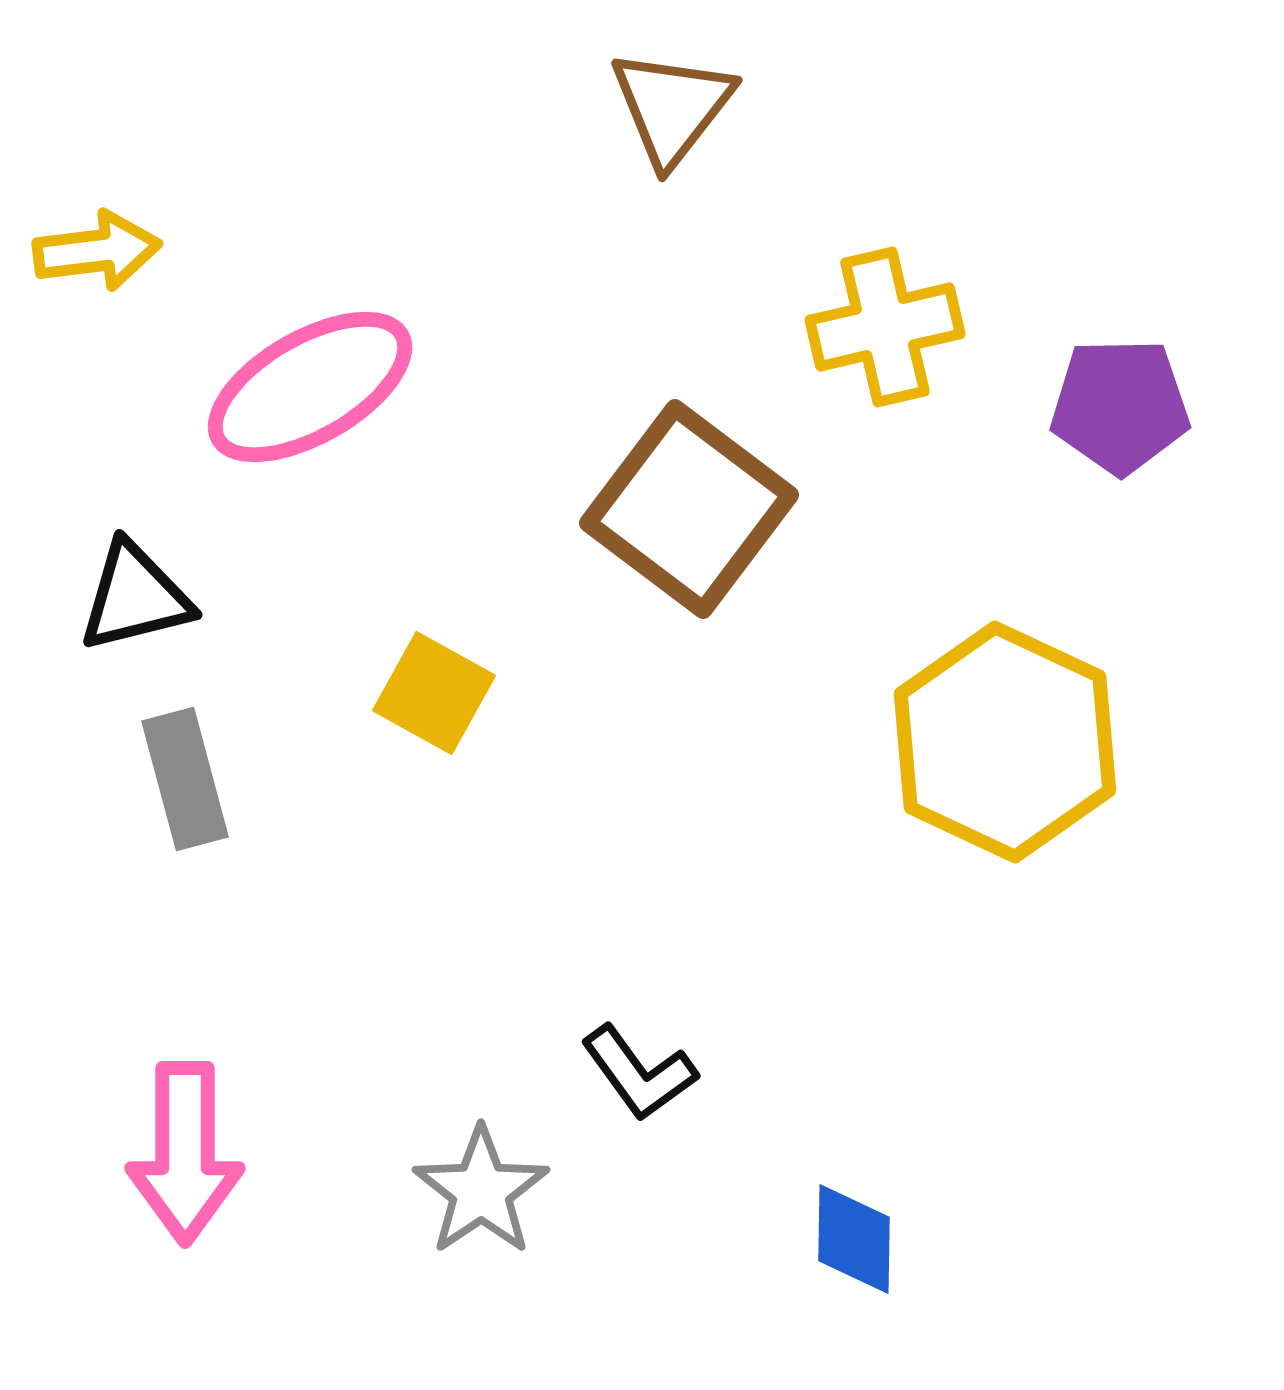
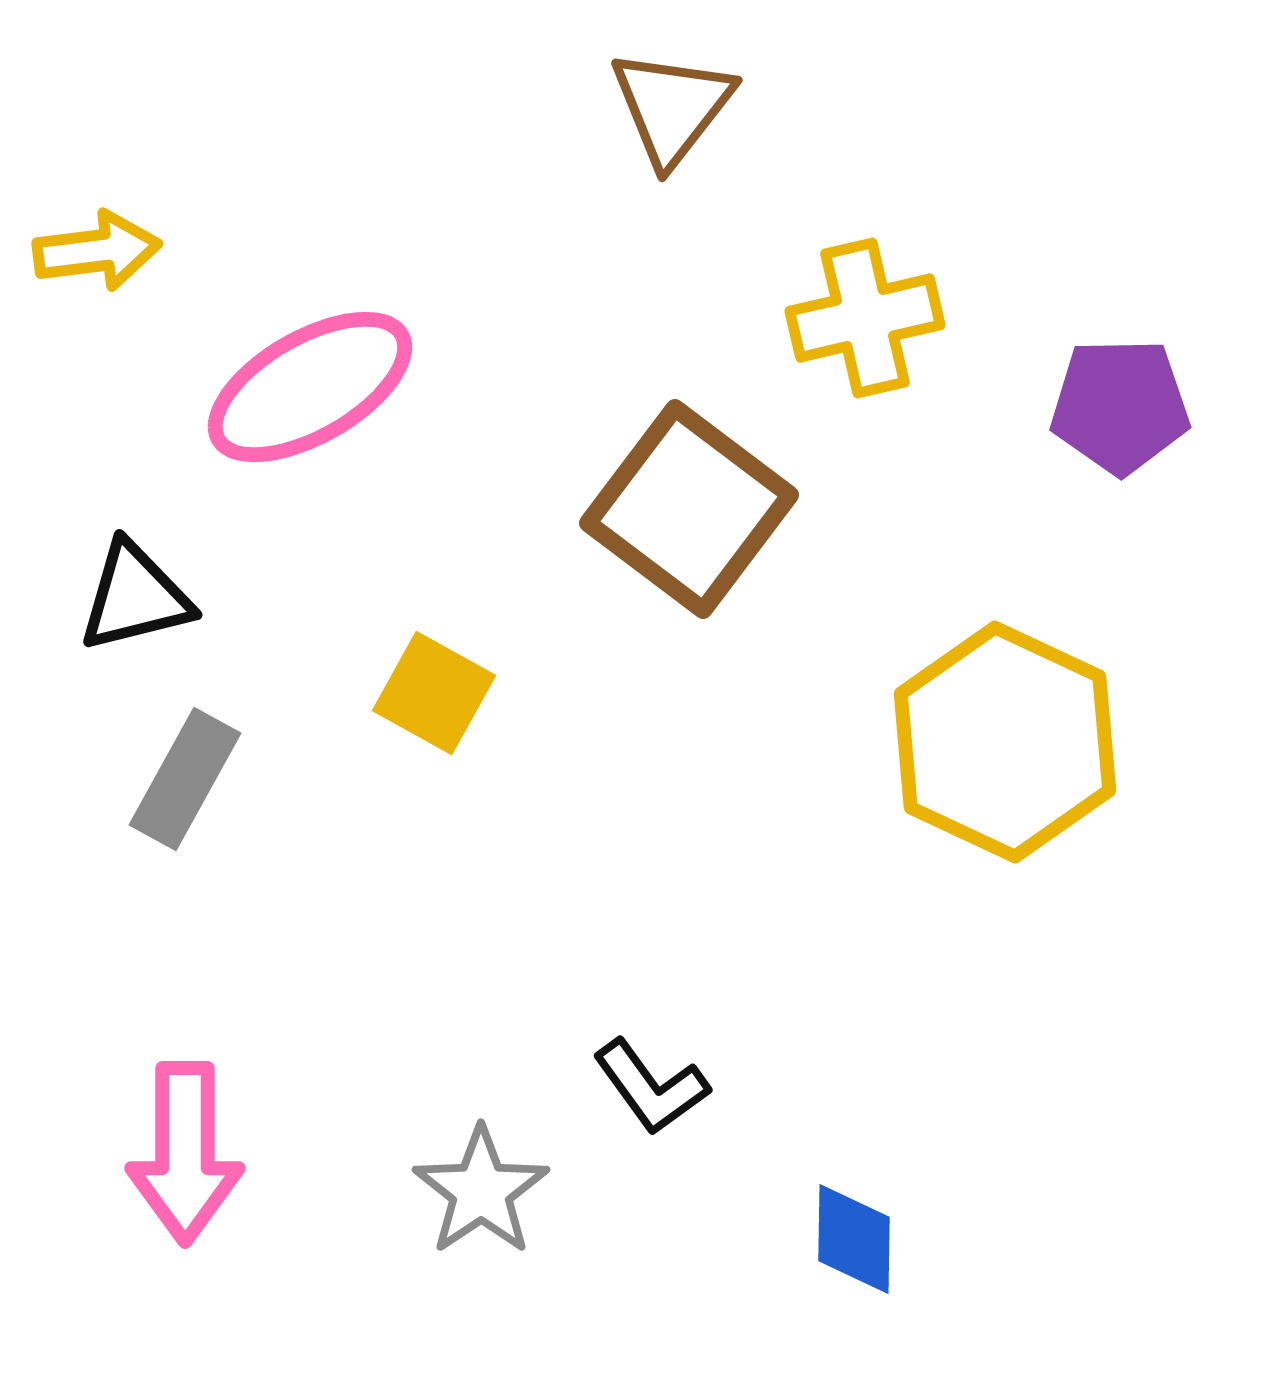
yellow cross: moved 20 px left, 9 px up
gray rectangle: rotated 44 degrees clockwise
black L-shape: moved 12 px right, 14 px down
